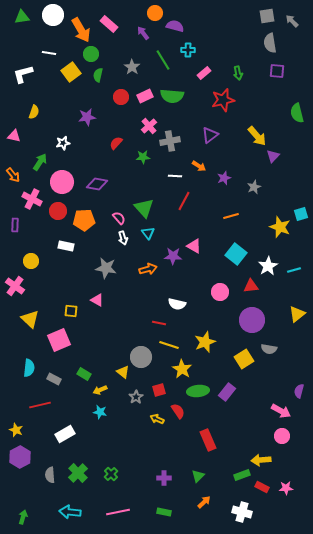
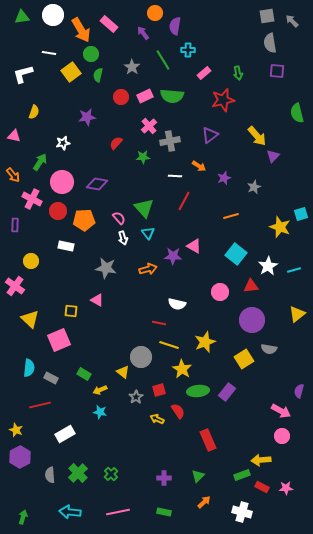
purple semicircle at (175, 26): rotated 96 degrees counterclockwise
gray rectangle at (54, 379): moved 3 px left, 1 px up
